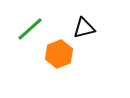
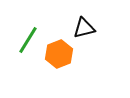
green line: moved 2 px left, 11 px down; rotated 16 degrees counterclockwise
